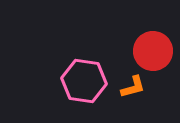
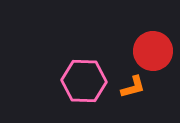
pink hexagon: rotated 6 degrees counterclockwise
